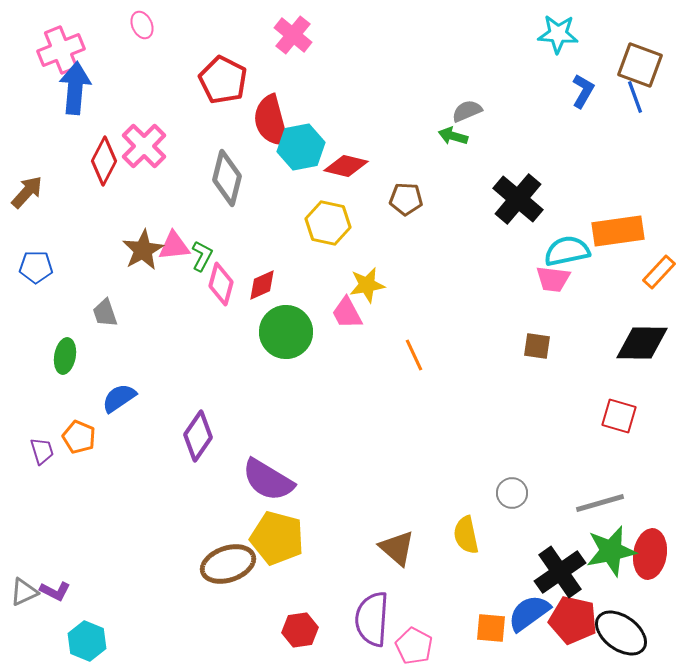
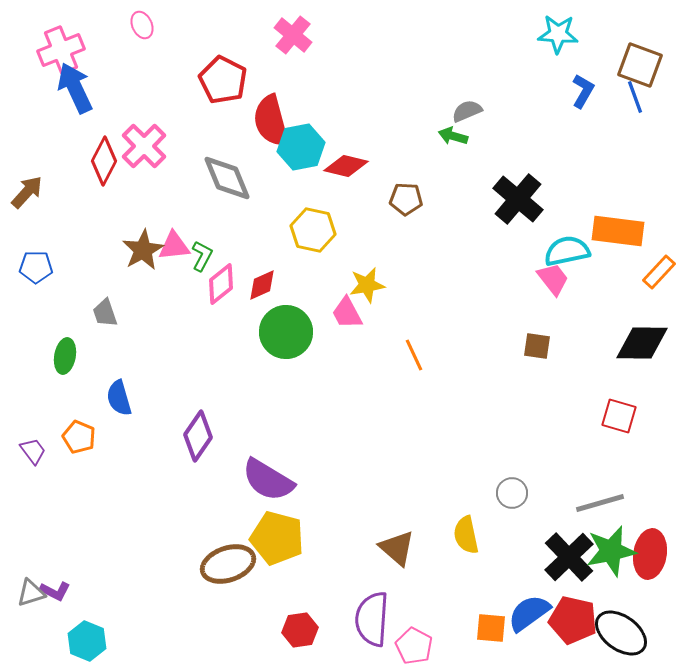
blue arrow at (75, 88): rotated 30 degrees counterclockwise
gray diamond at (227, 178): rotated 36 degrees counterclockwise
yellow hexagon at (328, 223): moved 15 px left, 7 px down
orange rectangle at (618, 231): rotated 15 degrees clockwise
pink trapezoid at (553, 279): rotated 135 degrees counterclockwise
pink diamond at (221, 284): rotated 36 degrees clockwise
blue semicircle at (119, 398): rotated 72 degrees counterclockwise
purple trapezoid at (42, 451): moved 9 px left; rotated 20 degrees counterclockwise
black cross at (560, 572): moved 9 px right, 15 px up; rotated 9 degrees counterclockwise
gray triangle at (24, 592): moved 7 px right, 1 px down; rotated 8 degrees clockwise
